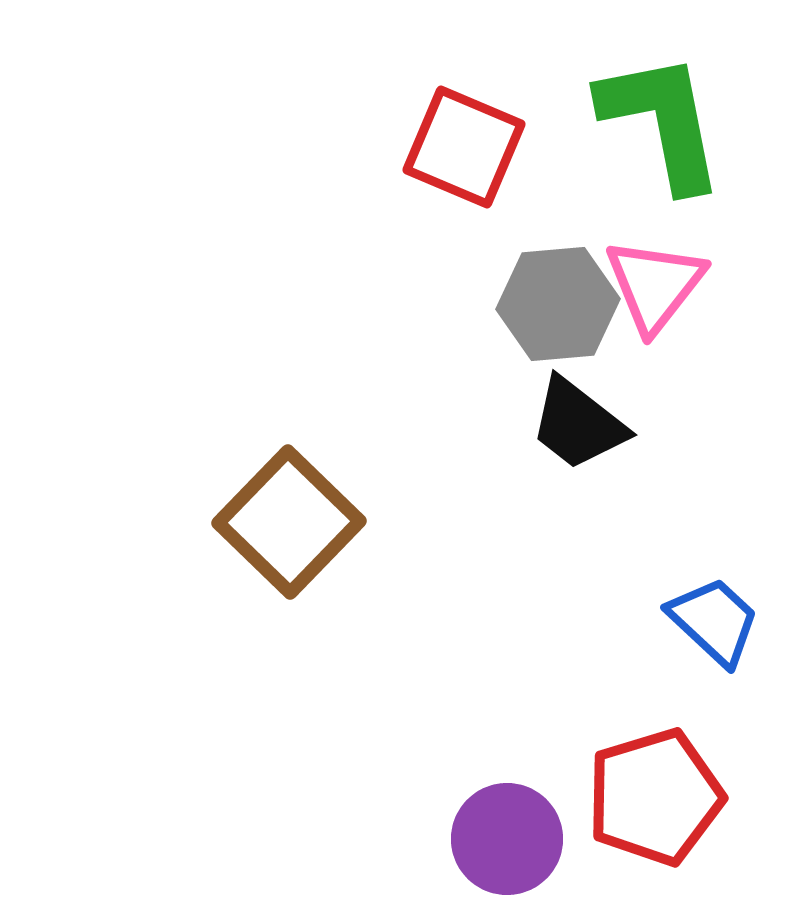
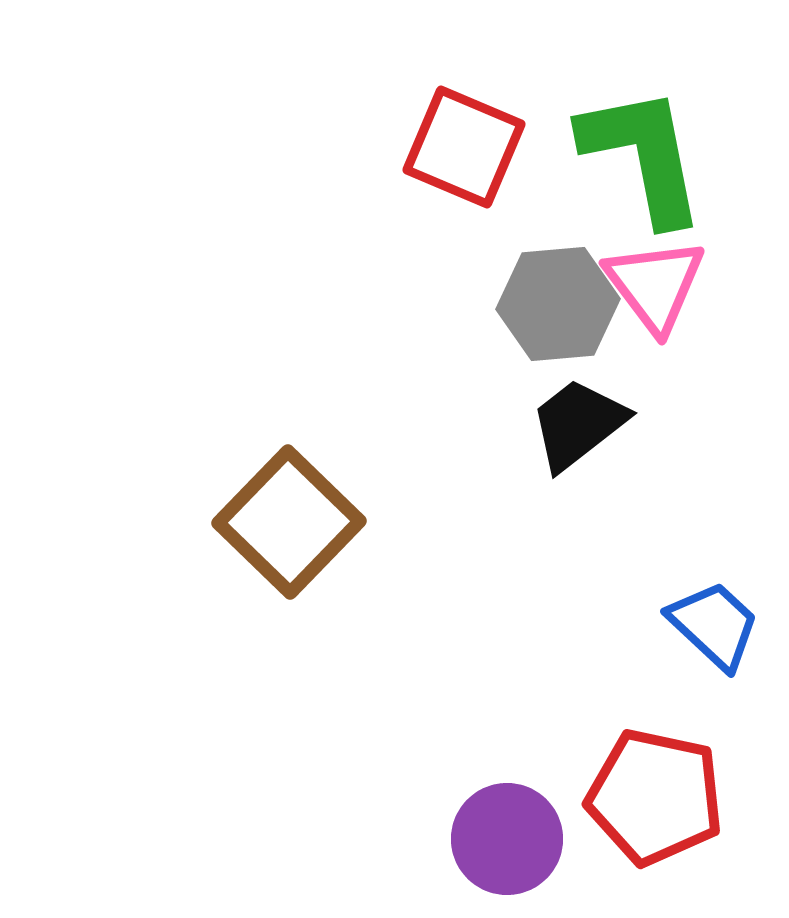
green L-shape: moved 19 px left, 34 px down
pink triangle: rotated 15 degrees counterclockwise
black trapezoid: rotated 104 degrees clockwise
blue trapezoid: moved 4 px down
red pentagon: rotated 29 degrees clockwise
